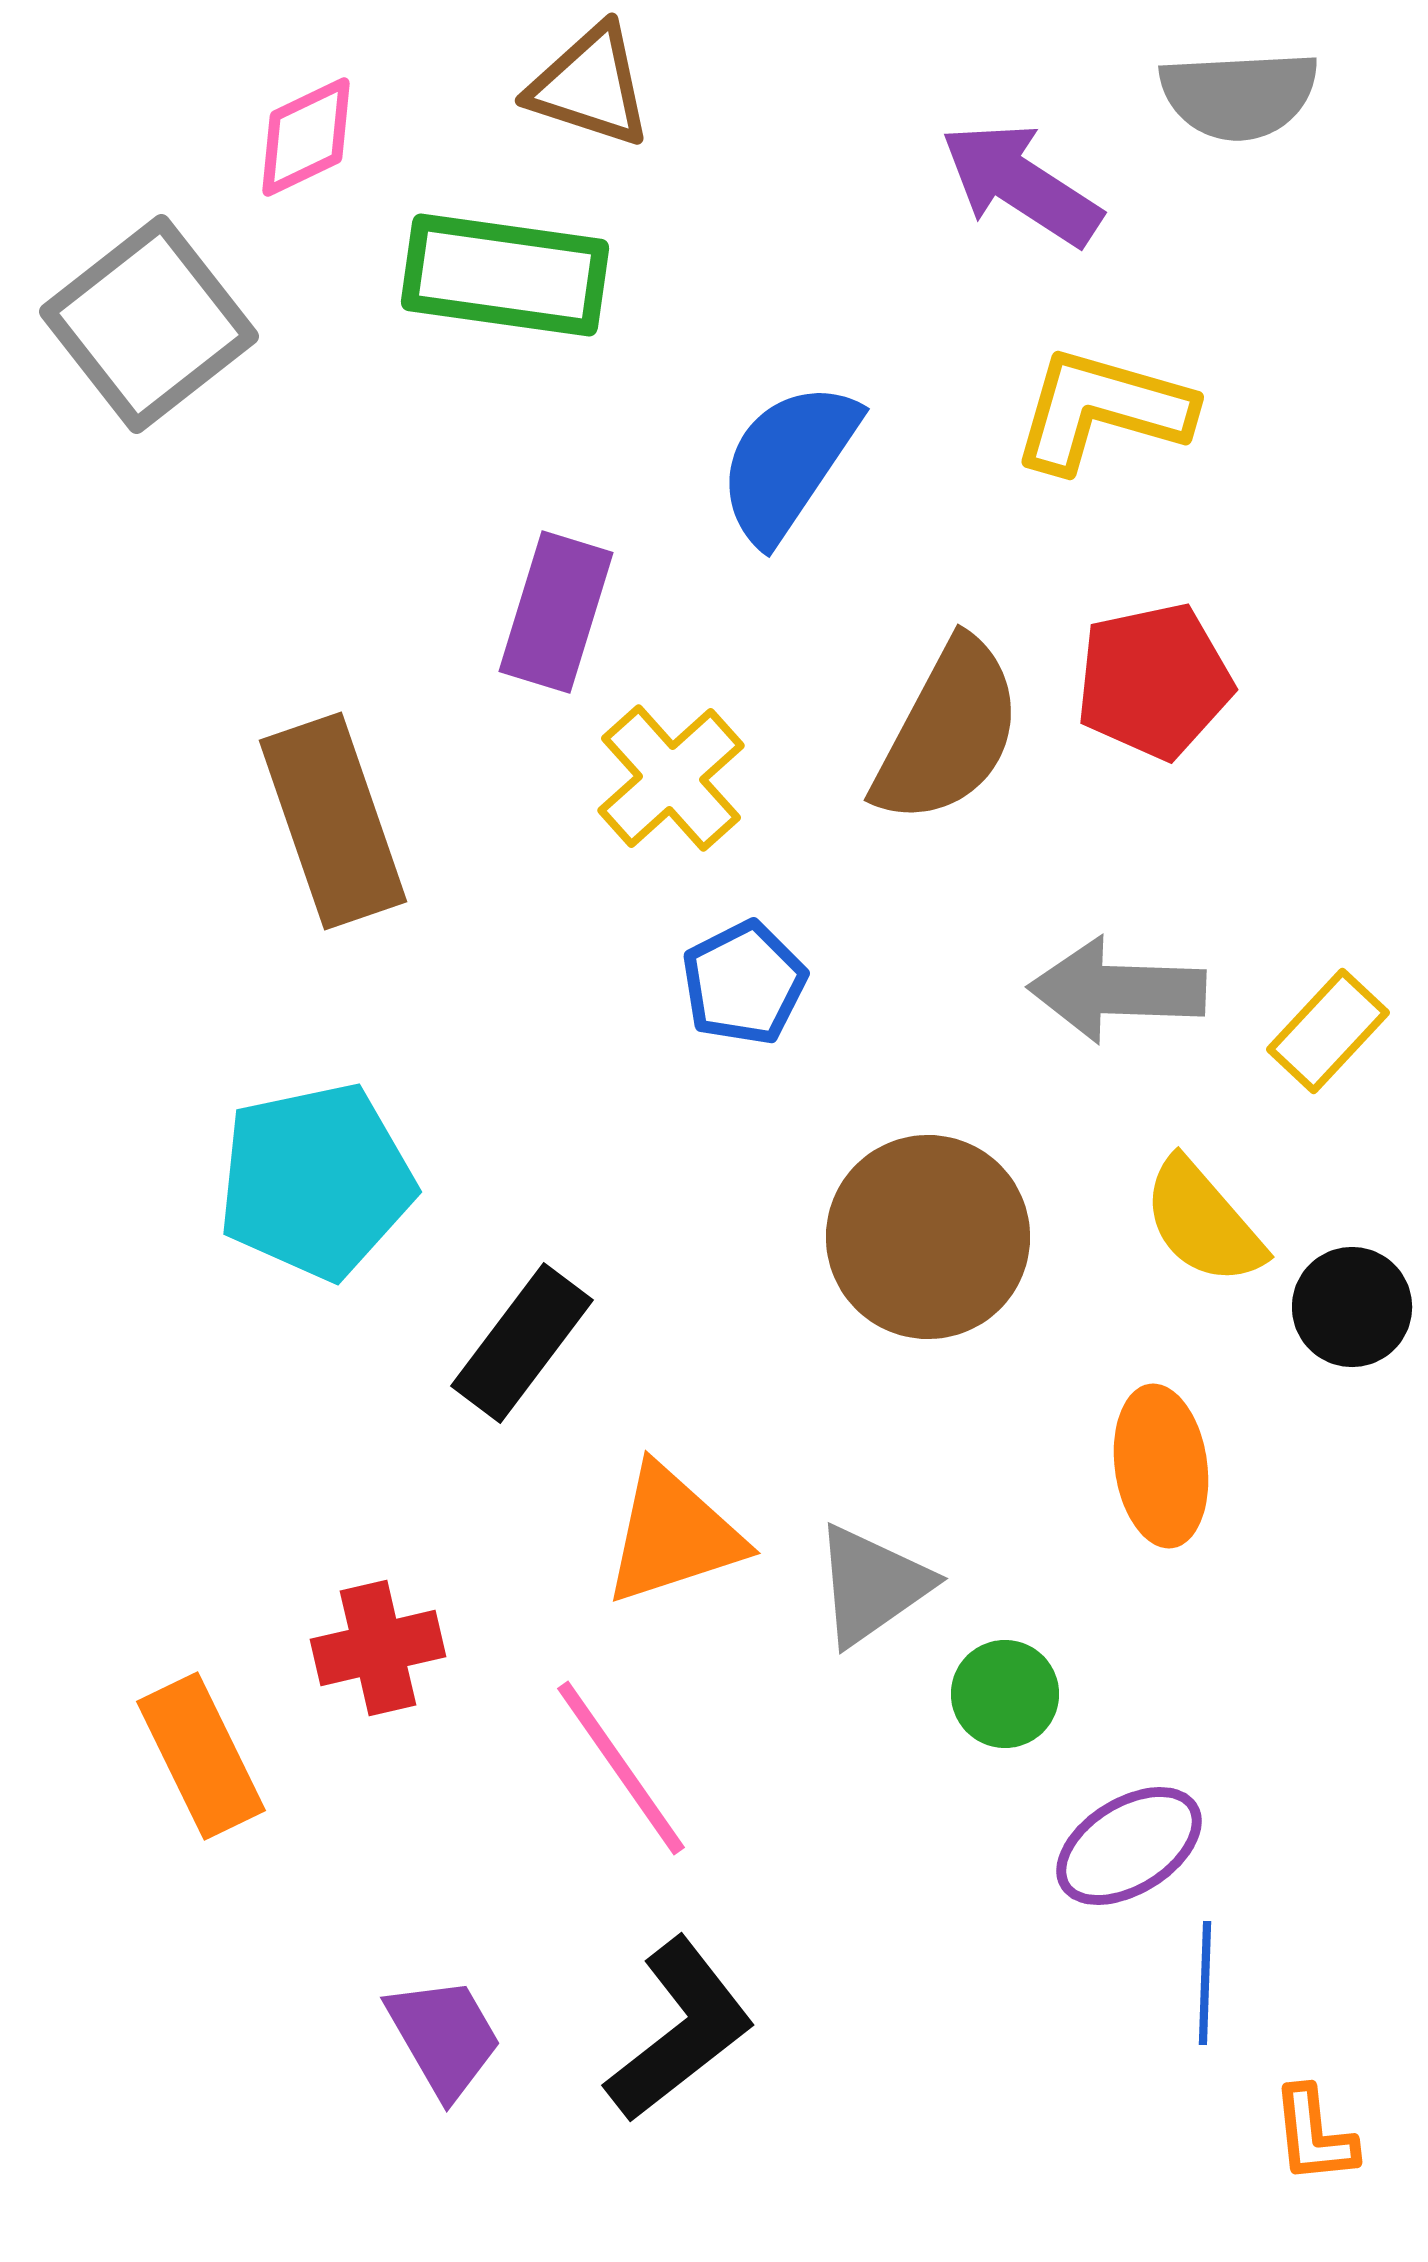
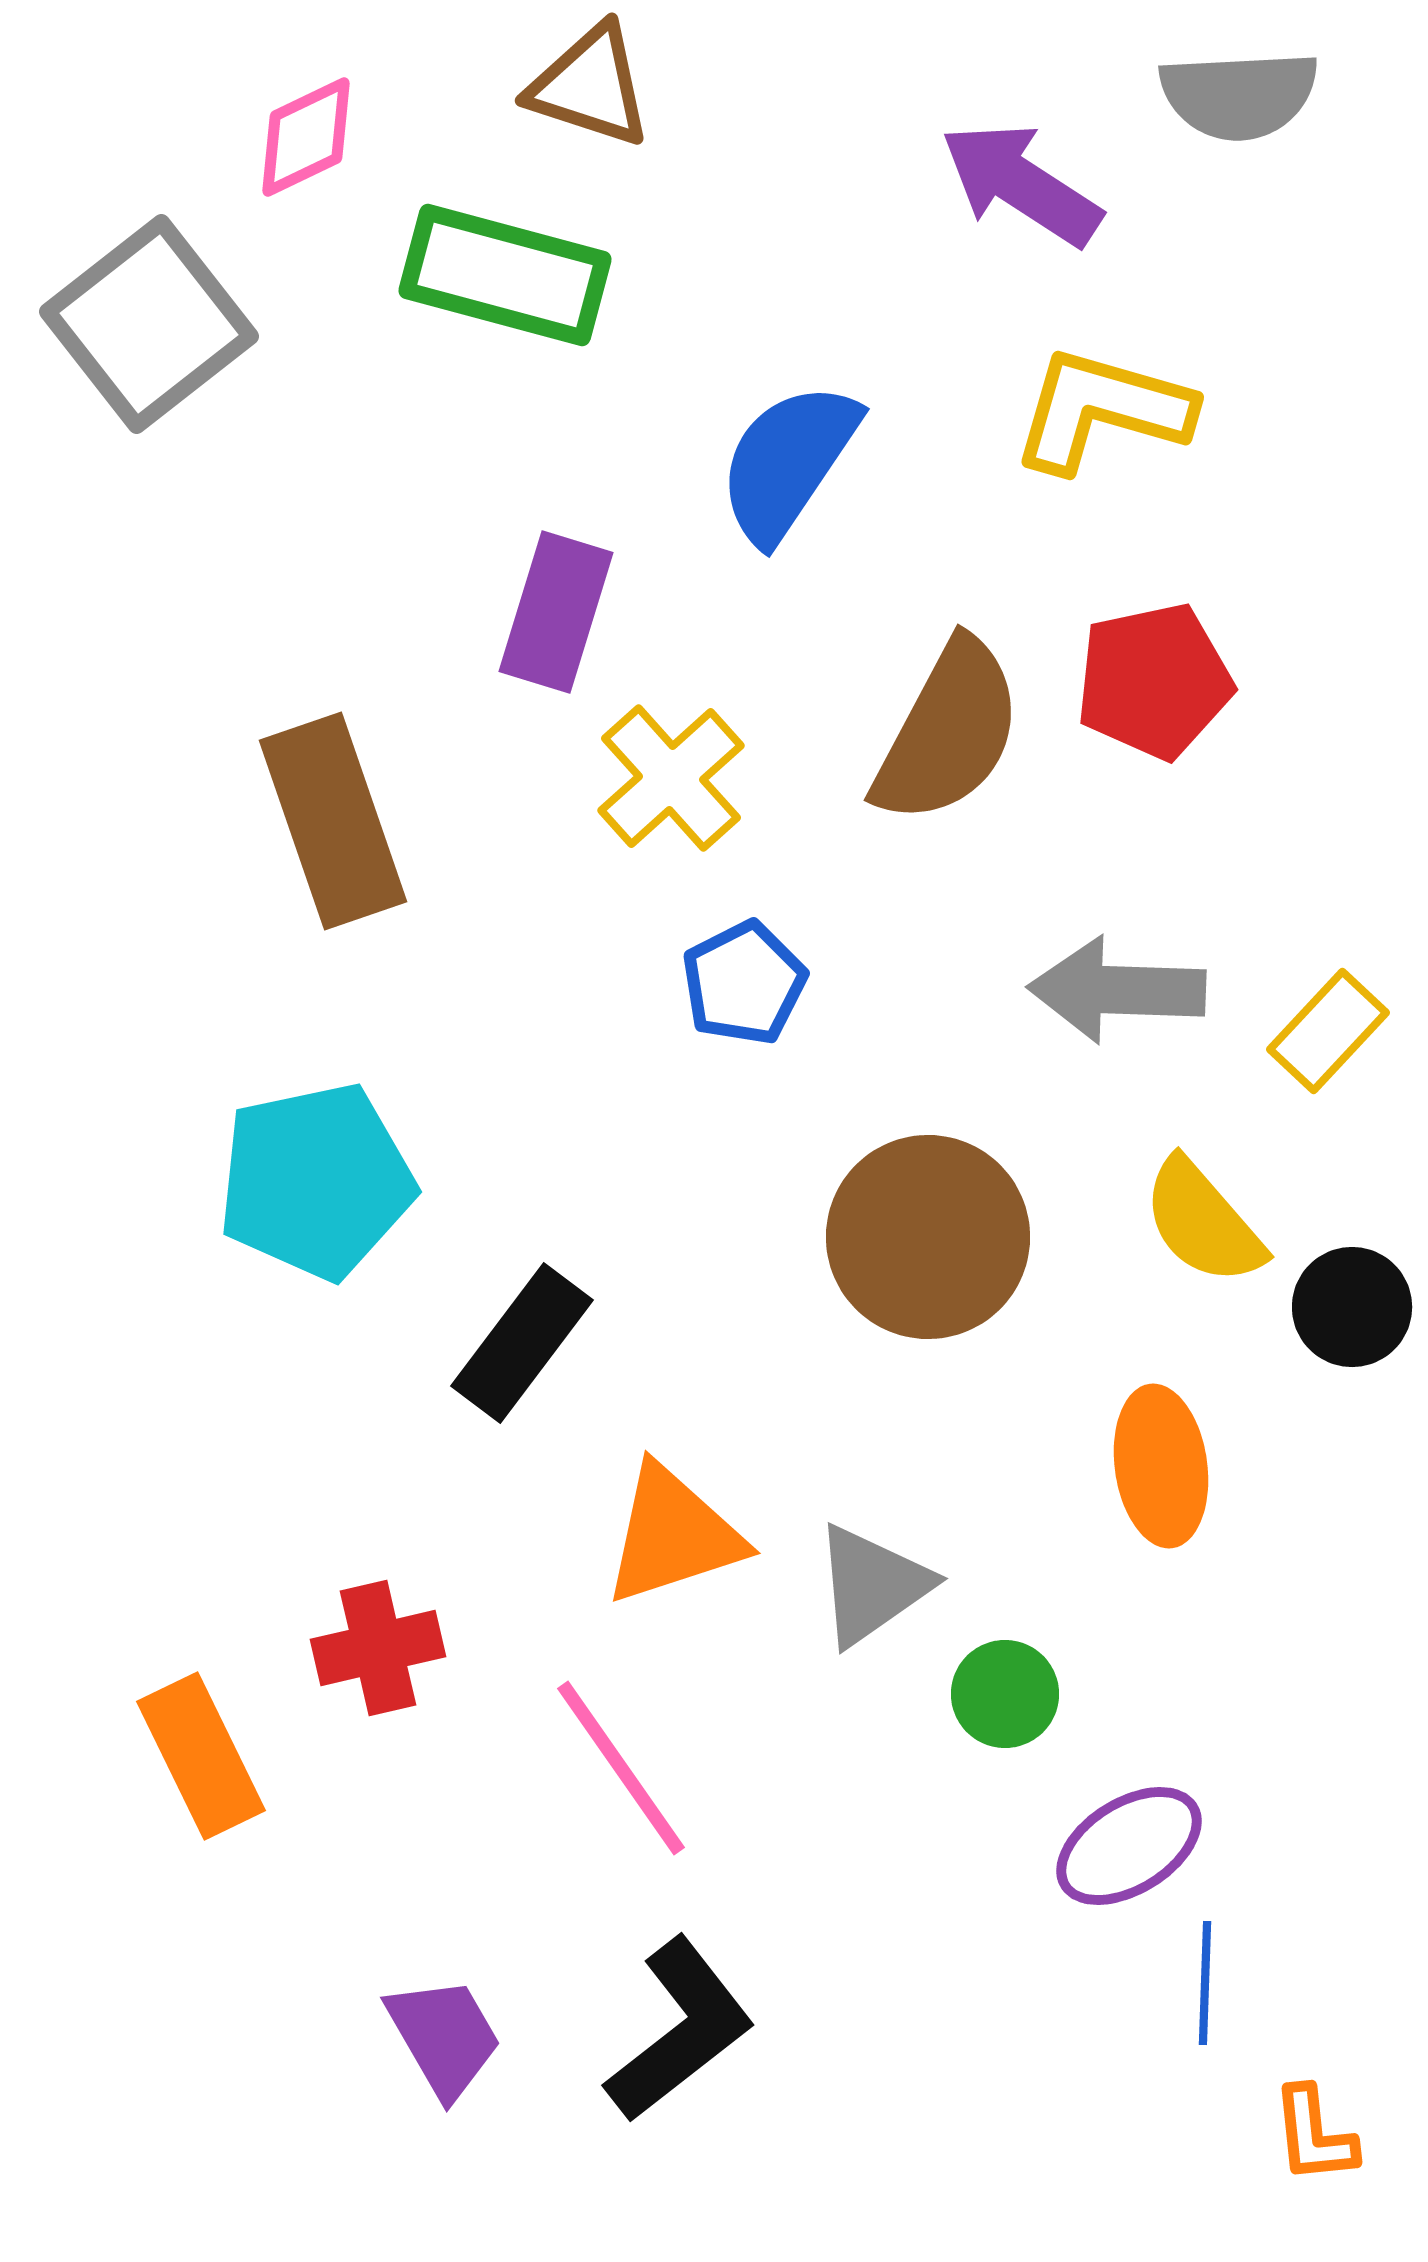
green rectangle: rotated 7 degrees clockwise
